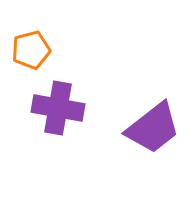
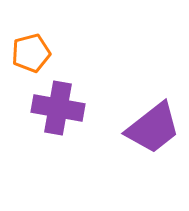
orange pentagon: moved 3 px down
